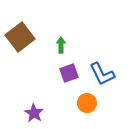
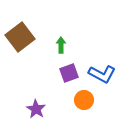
blue L-shape: rotated 36 degrees counterclockwise
orange circle: moved 3 px left, 3 px up
purple star: moved 2 px right, 4 px up
